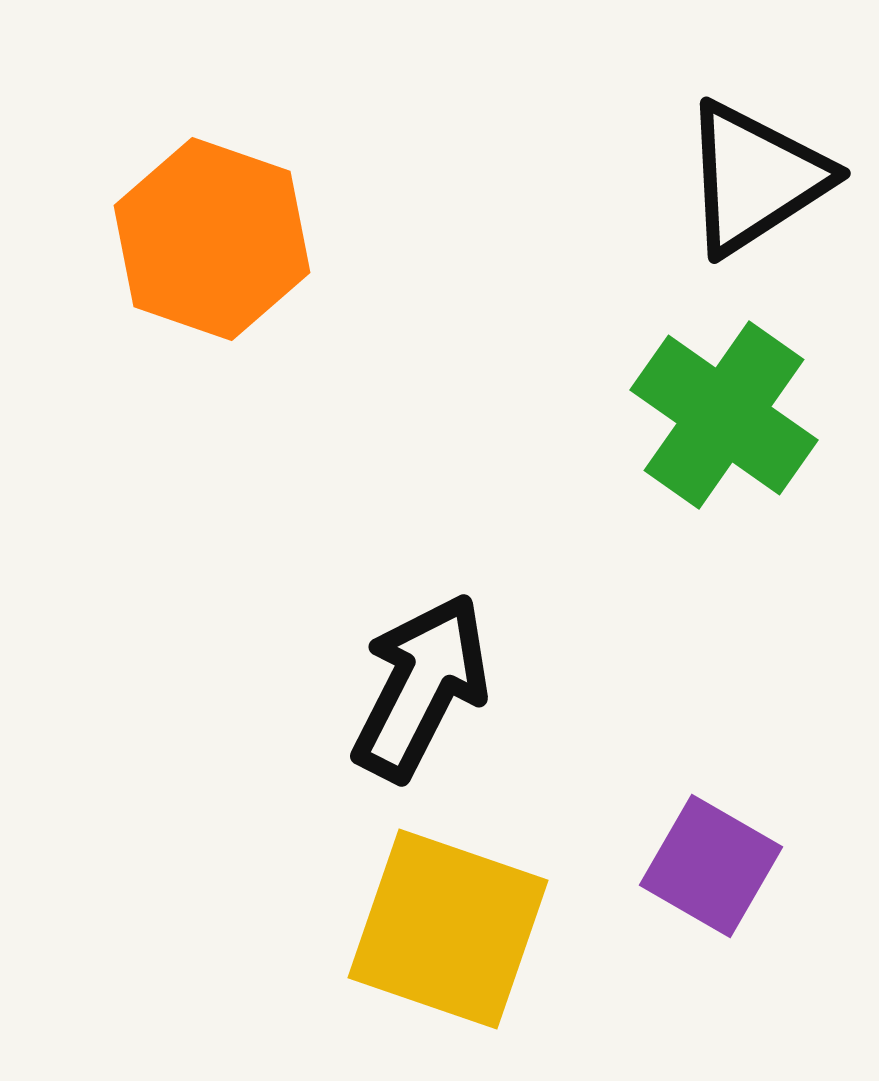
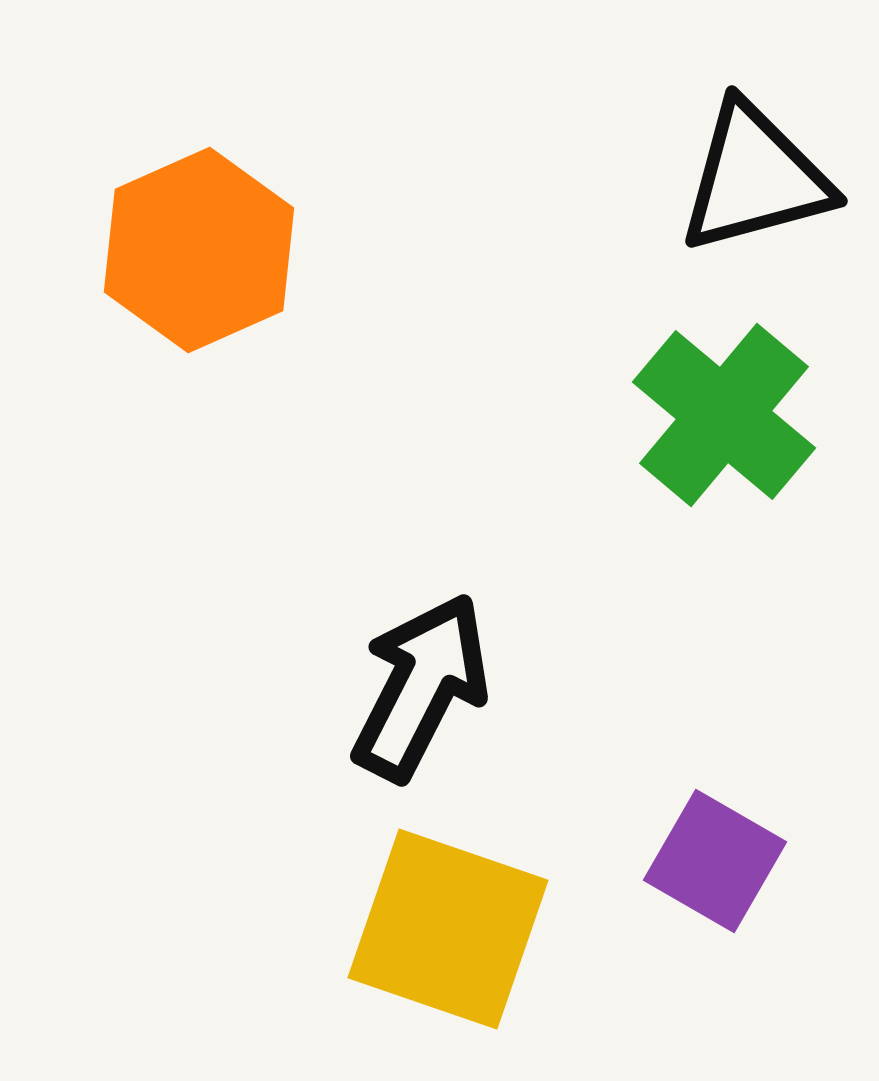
black triangle: rotated 18 degrees clockwise
orange hexagon: moved 13 px left, 11 px down; rotated 17 degrees clockwise
green cross: rotated 5 degrees clockwise
purple square: moved 4 px right, 5 px up
